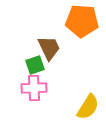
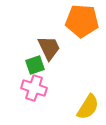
pink cross: rotated 20 degrees clockwise
